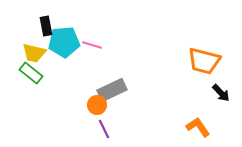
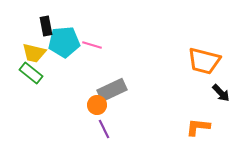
orange L-shape: rotated 50 degrees counterclockwise
